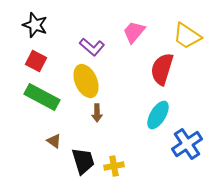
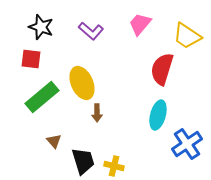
black star: moved 6 px right, 2 px down
pink trapezoid: moved 6 px right, 8 px up
purple L-shape: moved 1 px left, 16 px up
red square: moved 5 px left, 2 px up; rotated 20 degrees counterclockwise
yellow ellipse: moved 4 px left, 2 px down
green rectangle: rotated 68 degrees counterclockwise
cyan ellipse: rotated 16 degrees counterclockwise
brown triangle: rotated 14 degrees clockwise
yellow cross: rotated 24 degrees clockwise
